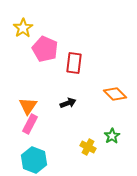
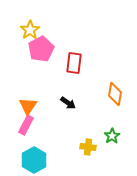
yellow star: moved 7 px right, 2 px down
pink pentagon: moved 4 px left; rotated 20 degrees clockwise
orange diamond: rotated 55 degrees clockwise
black arrow: rotated 56 degrees clockwise
pink rectangle: moved 4 px left, 1 px down
yellow cross: rotated 21 degrees counterclockwise
cyan hexagon: rotated 10 degrees clockwise
